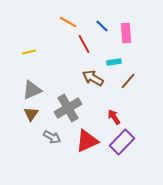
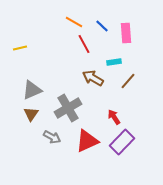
orange line: moved 6 px right
yellow line: moved 9 px left, 4 px up
